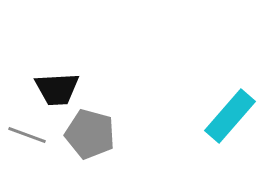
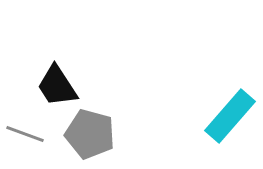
black trapezoid: moved 3 px up; rotated 60 degrees clockwise
gray line: moved 2 px left, 1 px up
